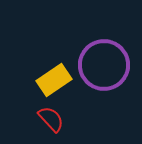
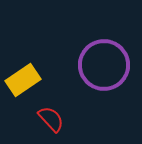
yellow rectangle: moved 31 px left
